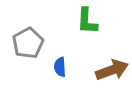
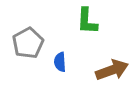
blue semicircle: moved 5 px up
